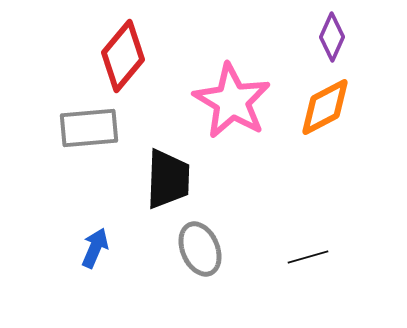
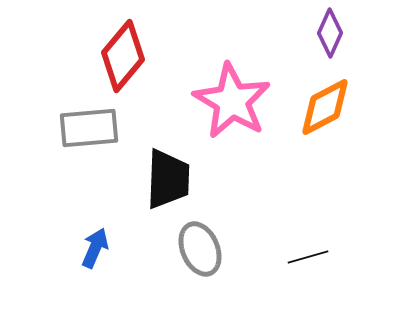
purple diamond: moved 2 px left, 4 px up
